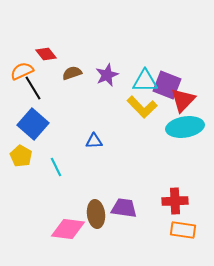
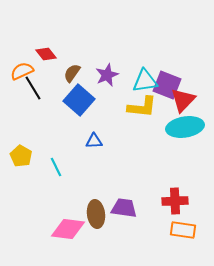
brown semicircle: rotated 36 degrees counterclockwise
cyan triangle: rotated 8 degrees counterclockwise
yellow L-shape: rotated 40 degrees counterclockwise
blue square: moved 46 px right, 24 px up
